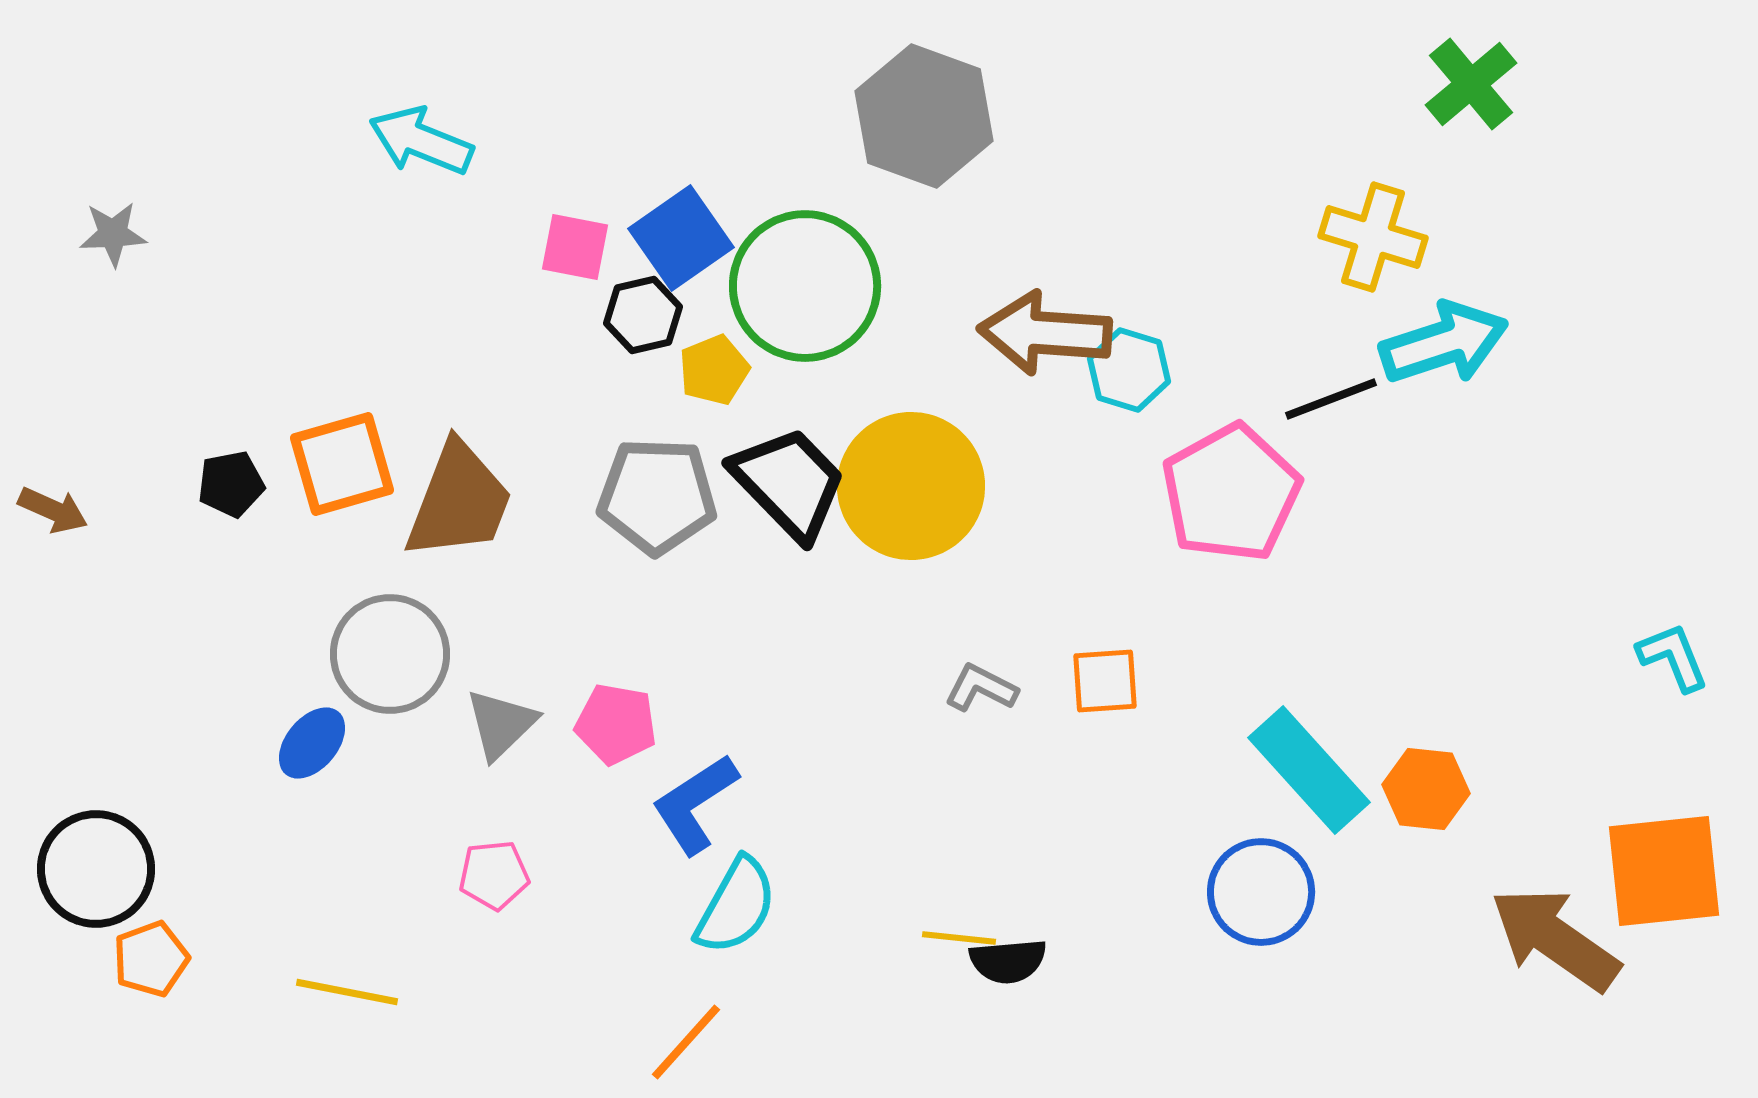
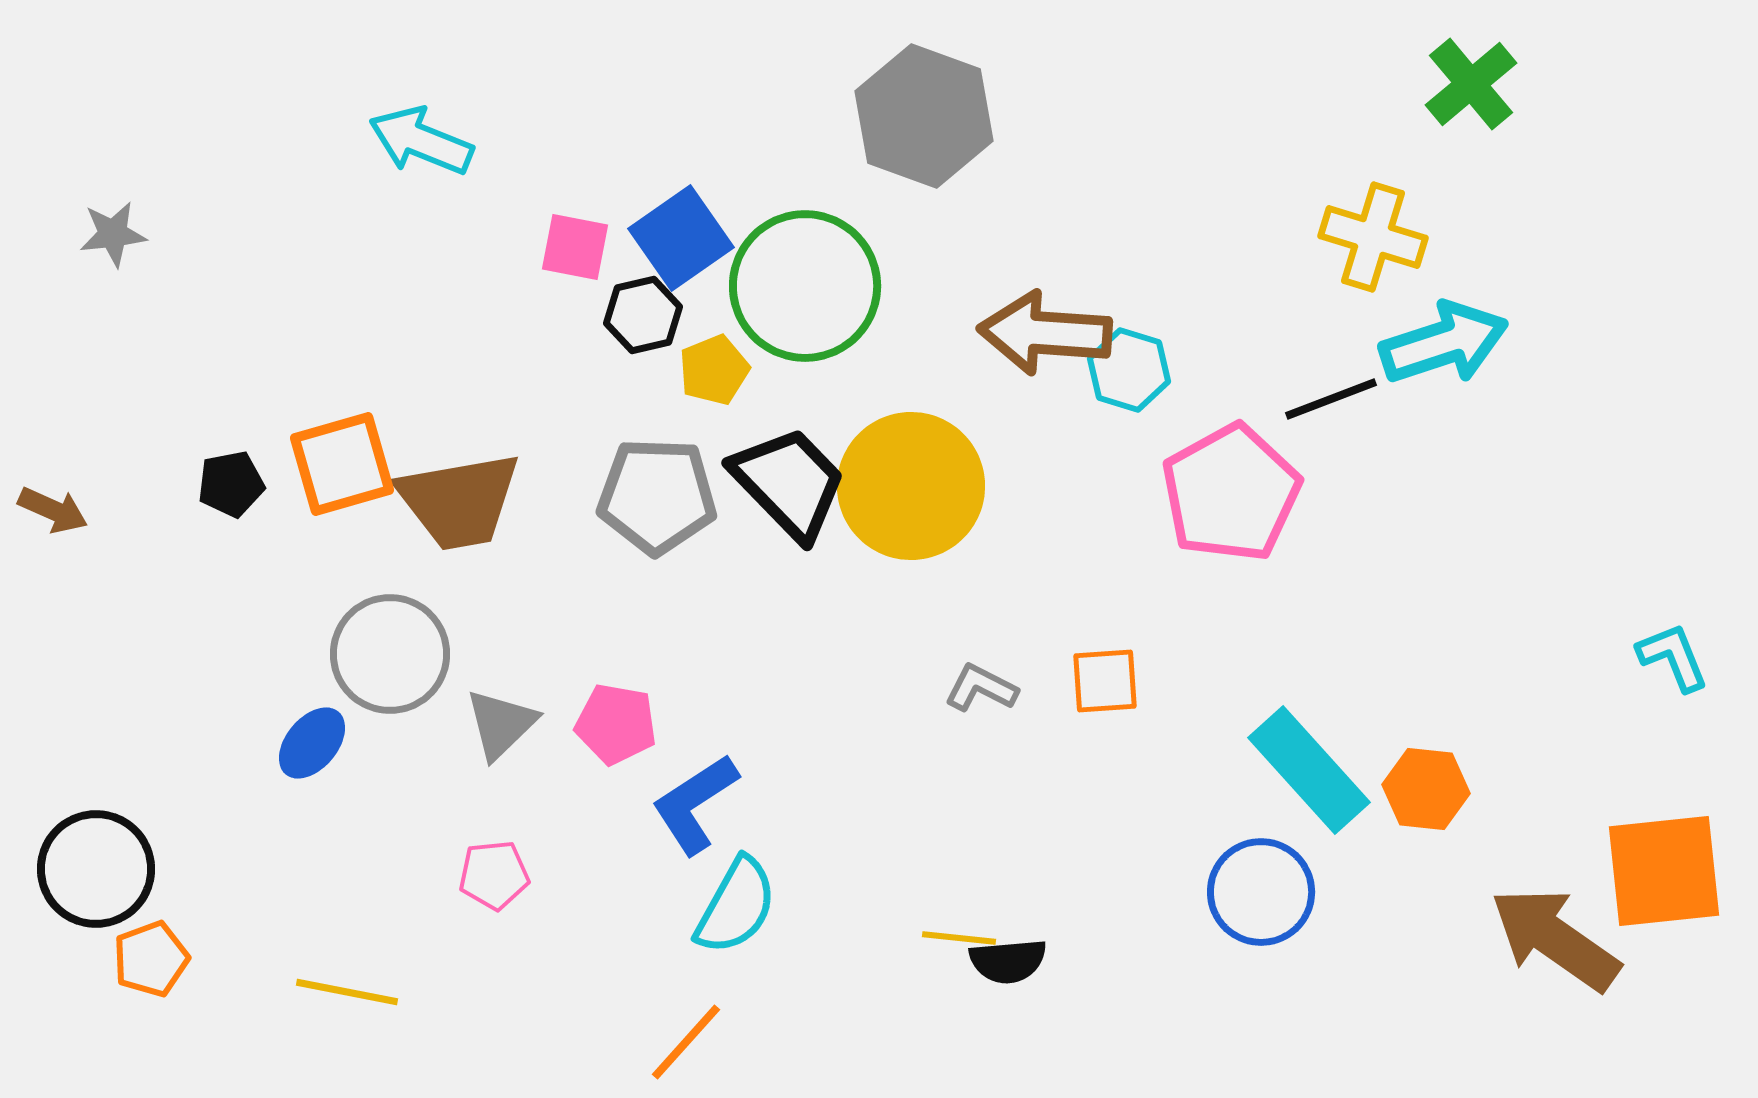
gray star at (113, 234): rotated 4 degrees counterclockwise
brown trapezoid at (459, 501): rotated 59 degrees clockwise
